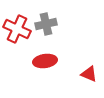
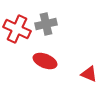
red ellipse: rotated 30 degrees clockwise
